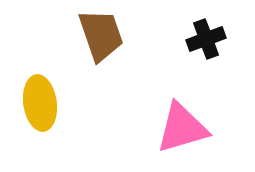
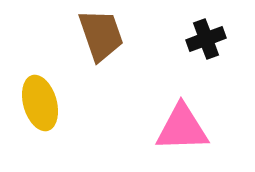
yellow ellipse: rotated 8 degrees counterclockwise
pink triangle: rotated 14 degrees clockwise
